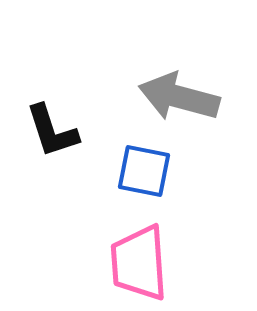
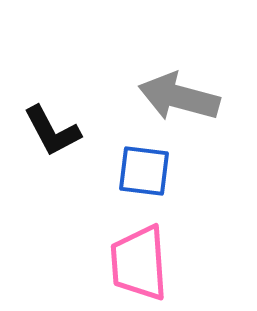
black L-shape: rotated 10 degrees counterclockwise
blue square: rotated 4 degrees counterclockwise
